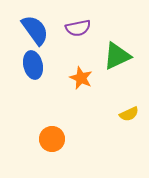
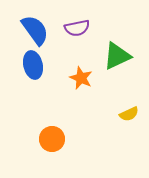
purple semicircle: moved 1 px left
